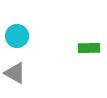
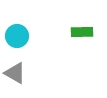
green rectangle: moved 7 px left, 16 px up
